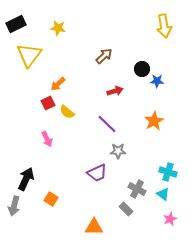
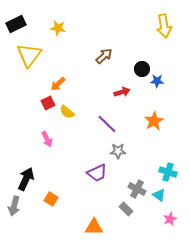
red arrow: moved 7 px right, 1 px down
cyan triangle: moved 4 px left, 1 px down
